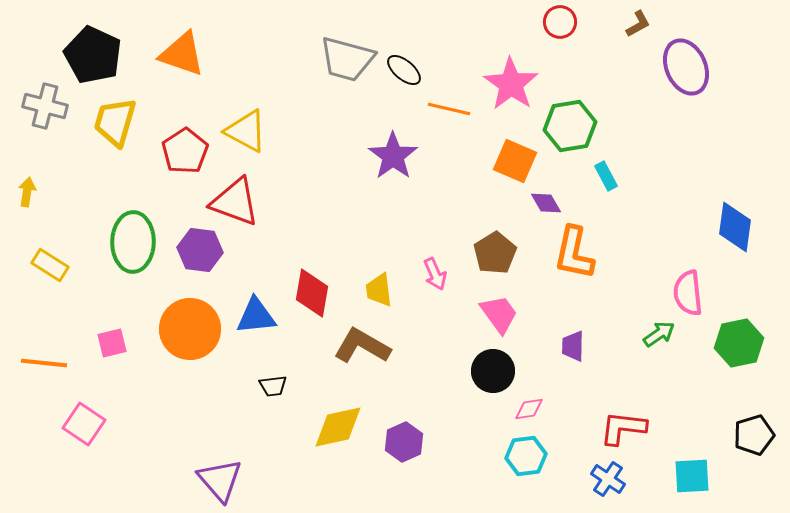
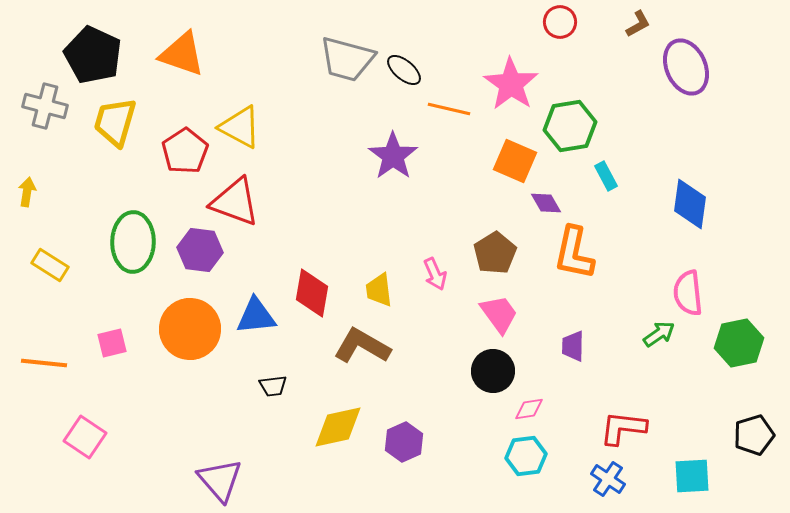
yellow triangle at (246, 131): moved 6 px left, 4 px up
blue diamond at (735, 227): moved 45 px left, 23 px up
pink square at (84, 424): moved 1 px right, 13 px down
